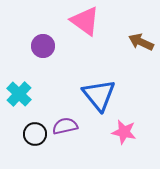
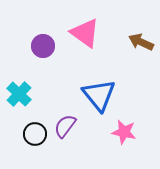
pink triangle: moved 12 px down
purple semicircle: rotated 40 degrees counterclockwise
